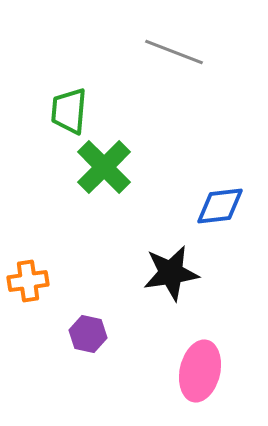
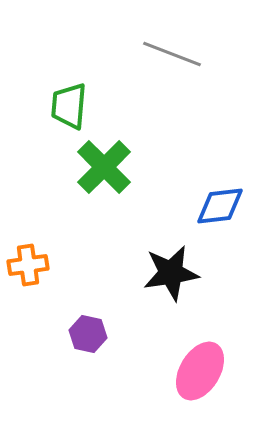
gray line: moved 2 px left, 2 px down
green trapezoid: moved 5 px up
orange cross: moved 16 px up
pink ellipse: rotated 18 degrees clockwise
